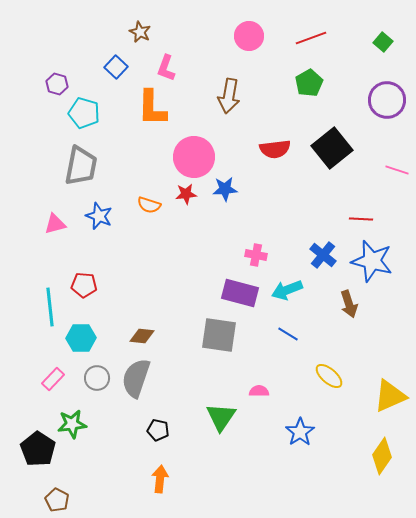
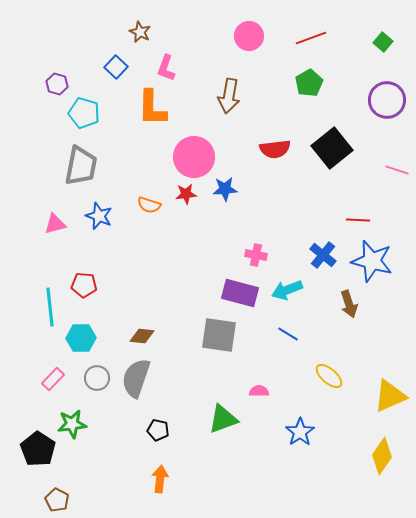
red line at (361, 219): moved 3 px left, 1 px down
green triangle at (221, 417): moved 2 px right, 2 px down; rotated 36 degrees clockwise
